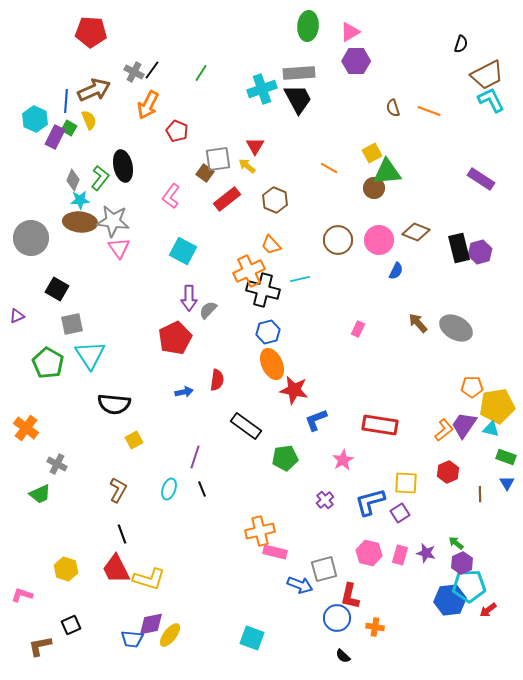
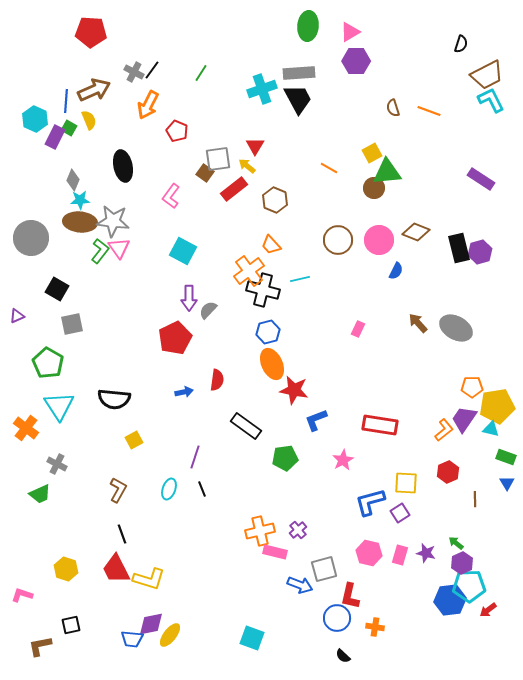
green L-shape at (100, 178): moved 73 px down
red rectangle at (227, 199): moved 7 px right, 10 px up
orange cross at (249, 271): rotated 12 degrees counterclockwise
cyan triangle at (90, 355): moved 31 px left, 51 px down
black semicircle at (114, 404): moved 5 px up
purple trapezoid at (464, 425): moved 6 px up
brown line at (480, 494): moved 5 px left, 5 px down
purple cross at (325, 500): moved 27 px left, 30 px down
black square at (71, 625): rotated 12 degrees clockwise
